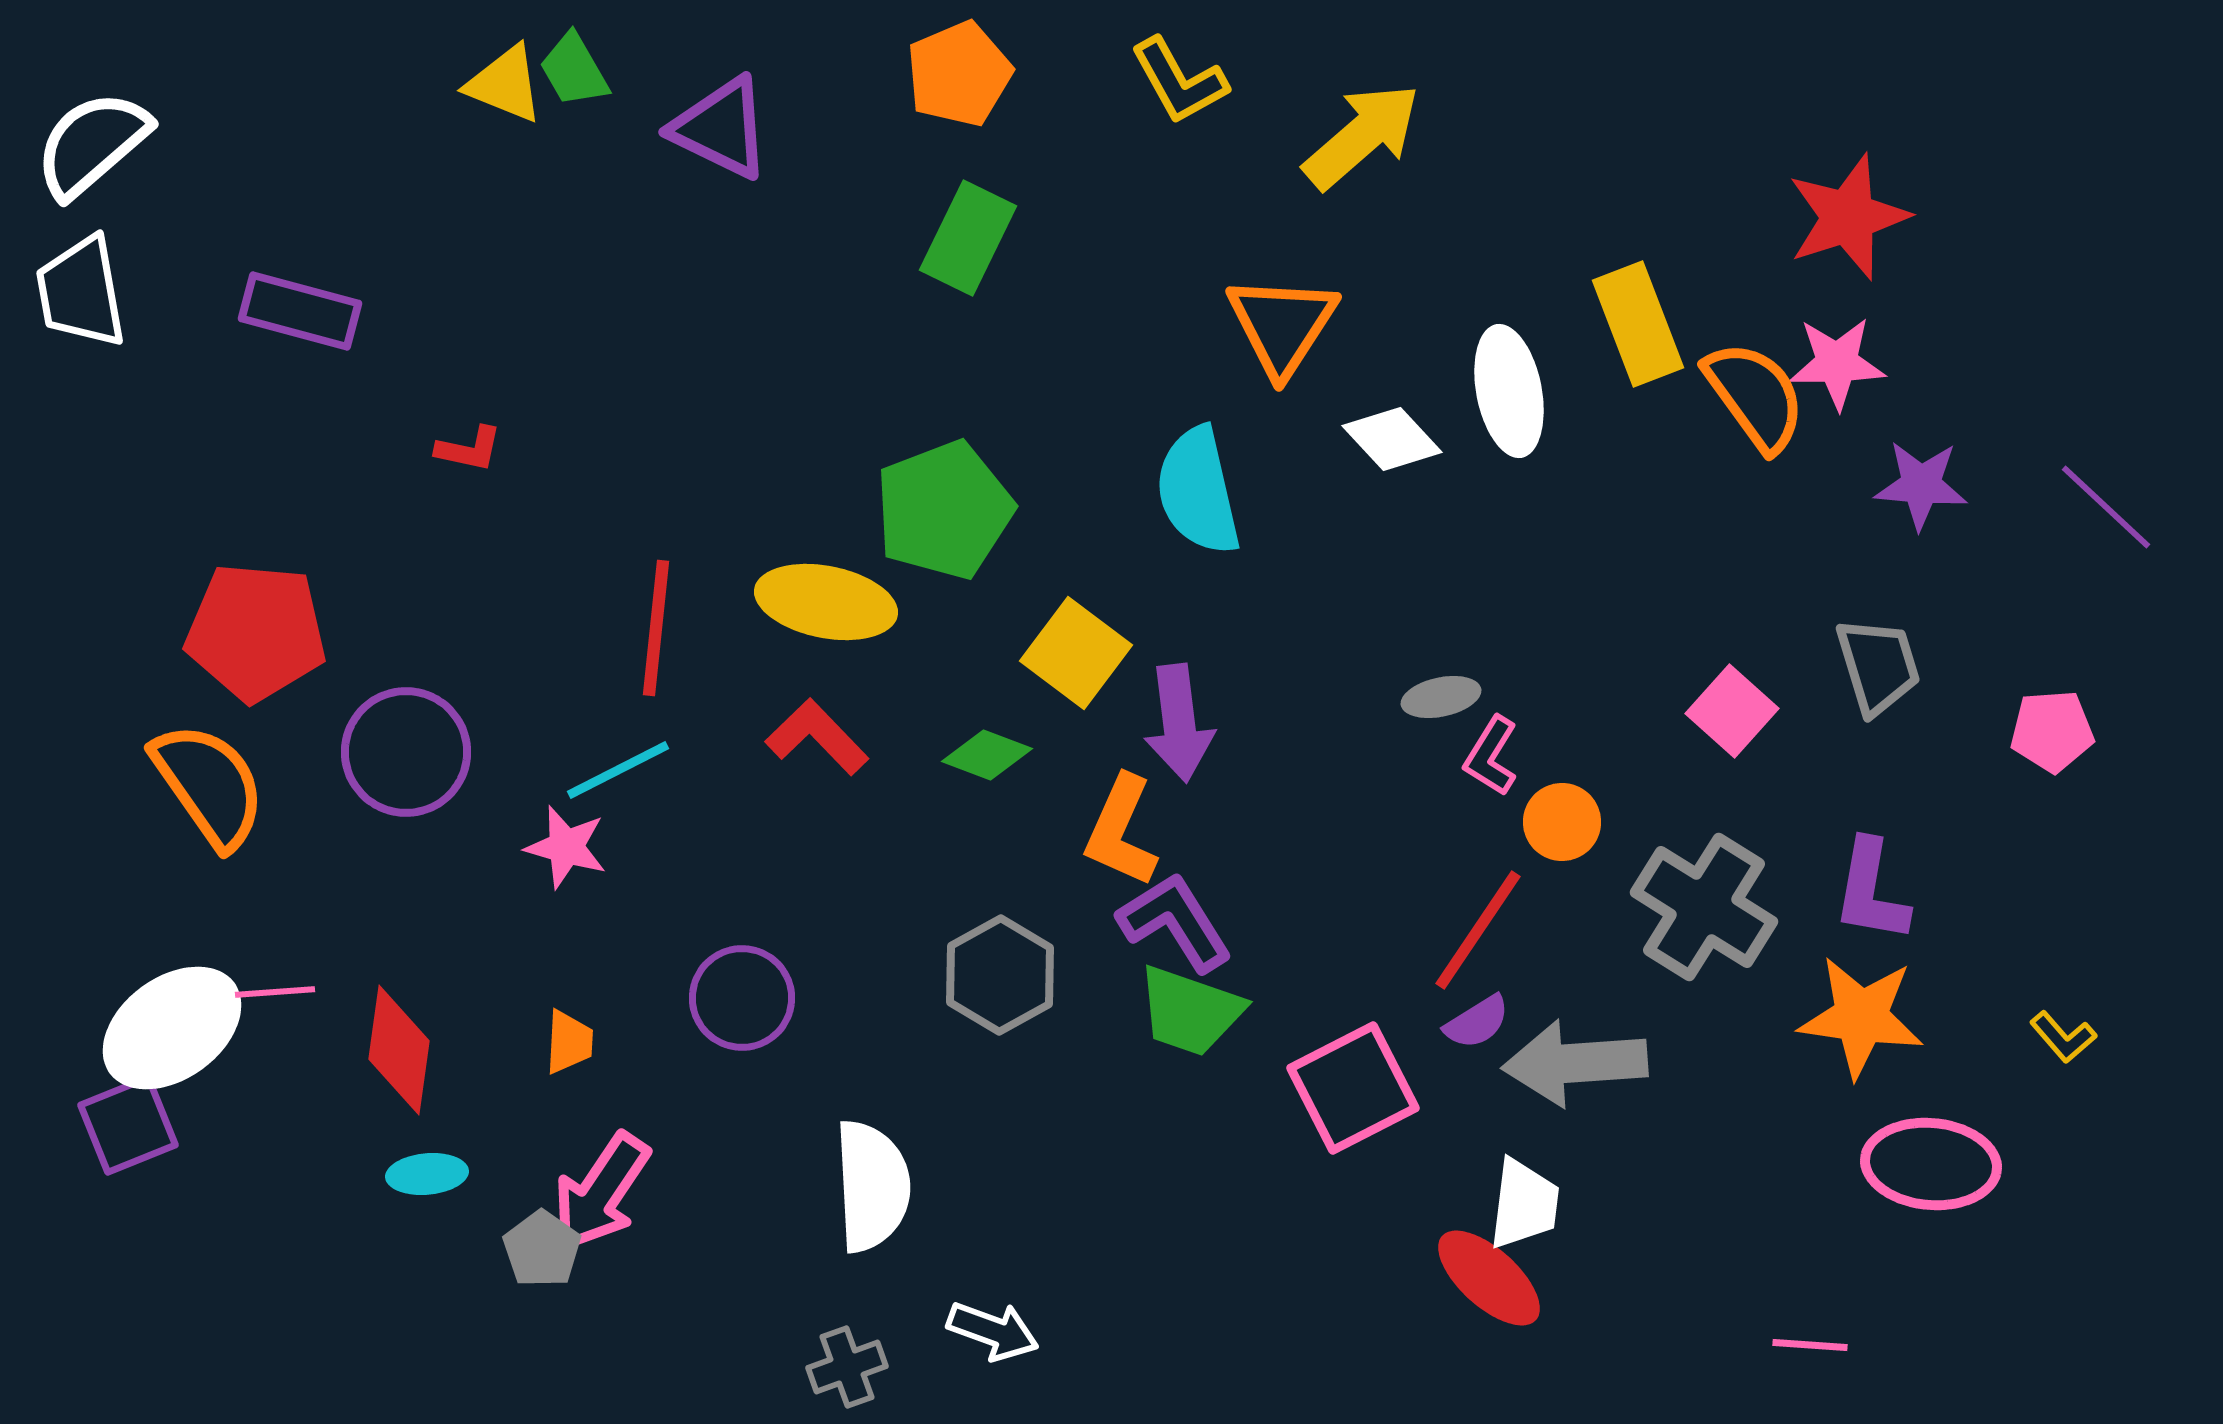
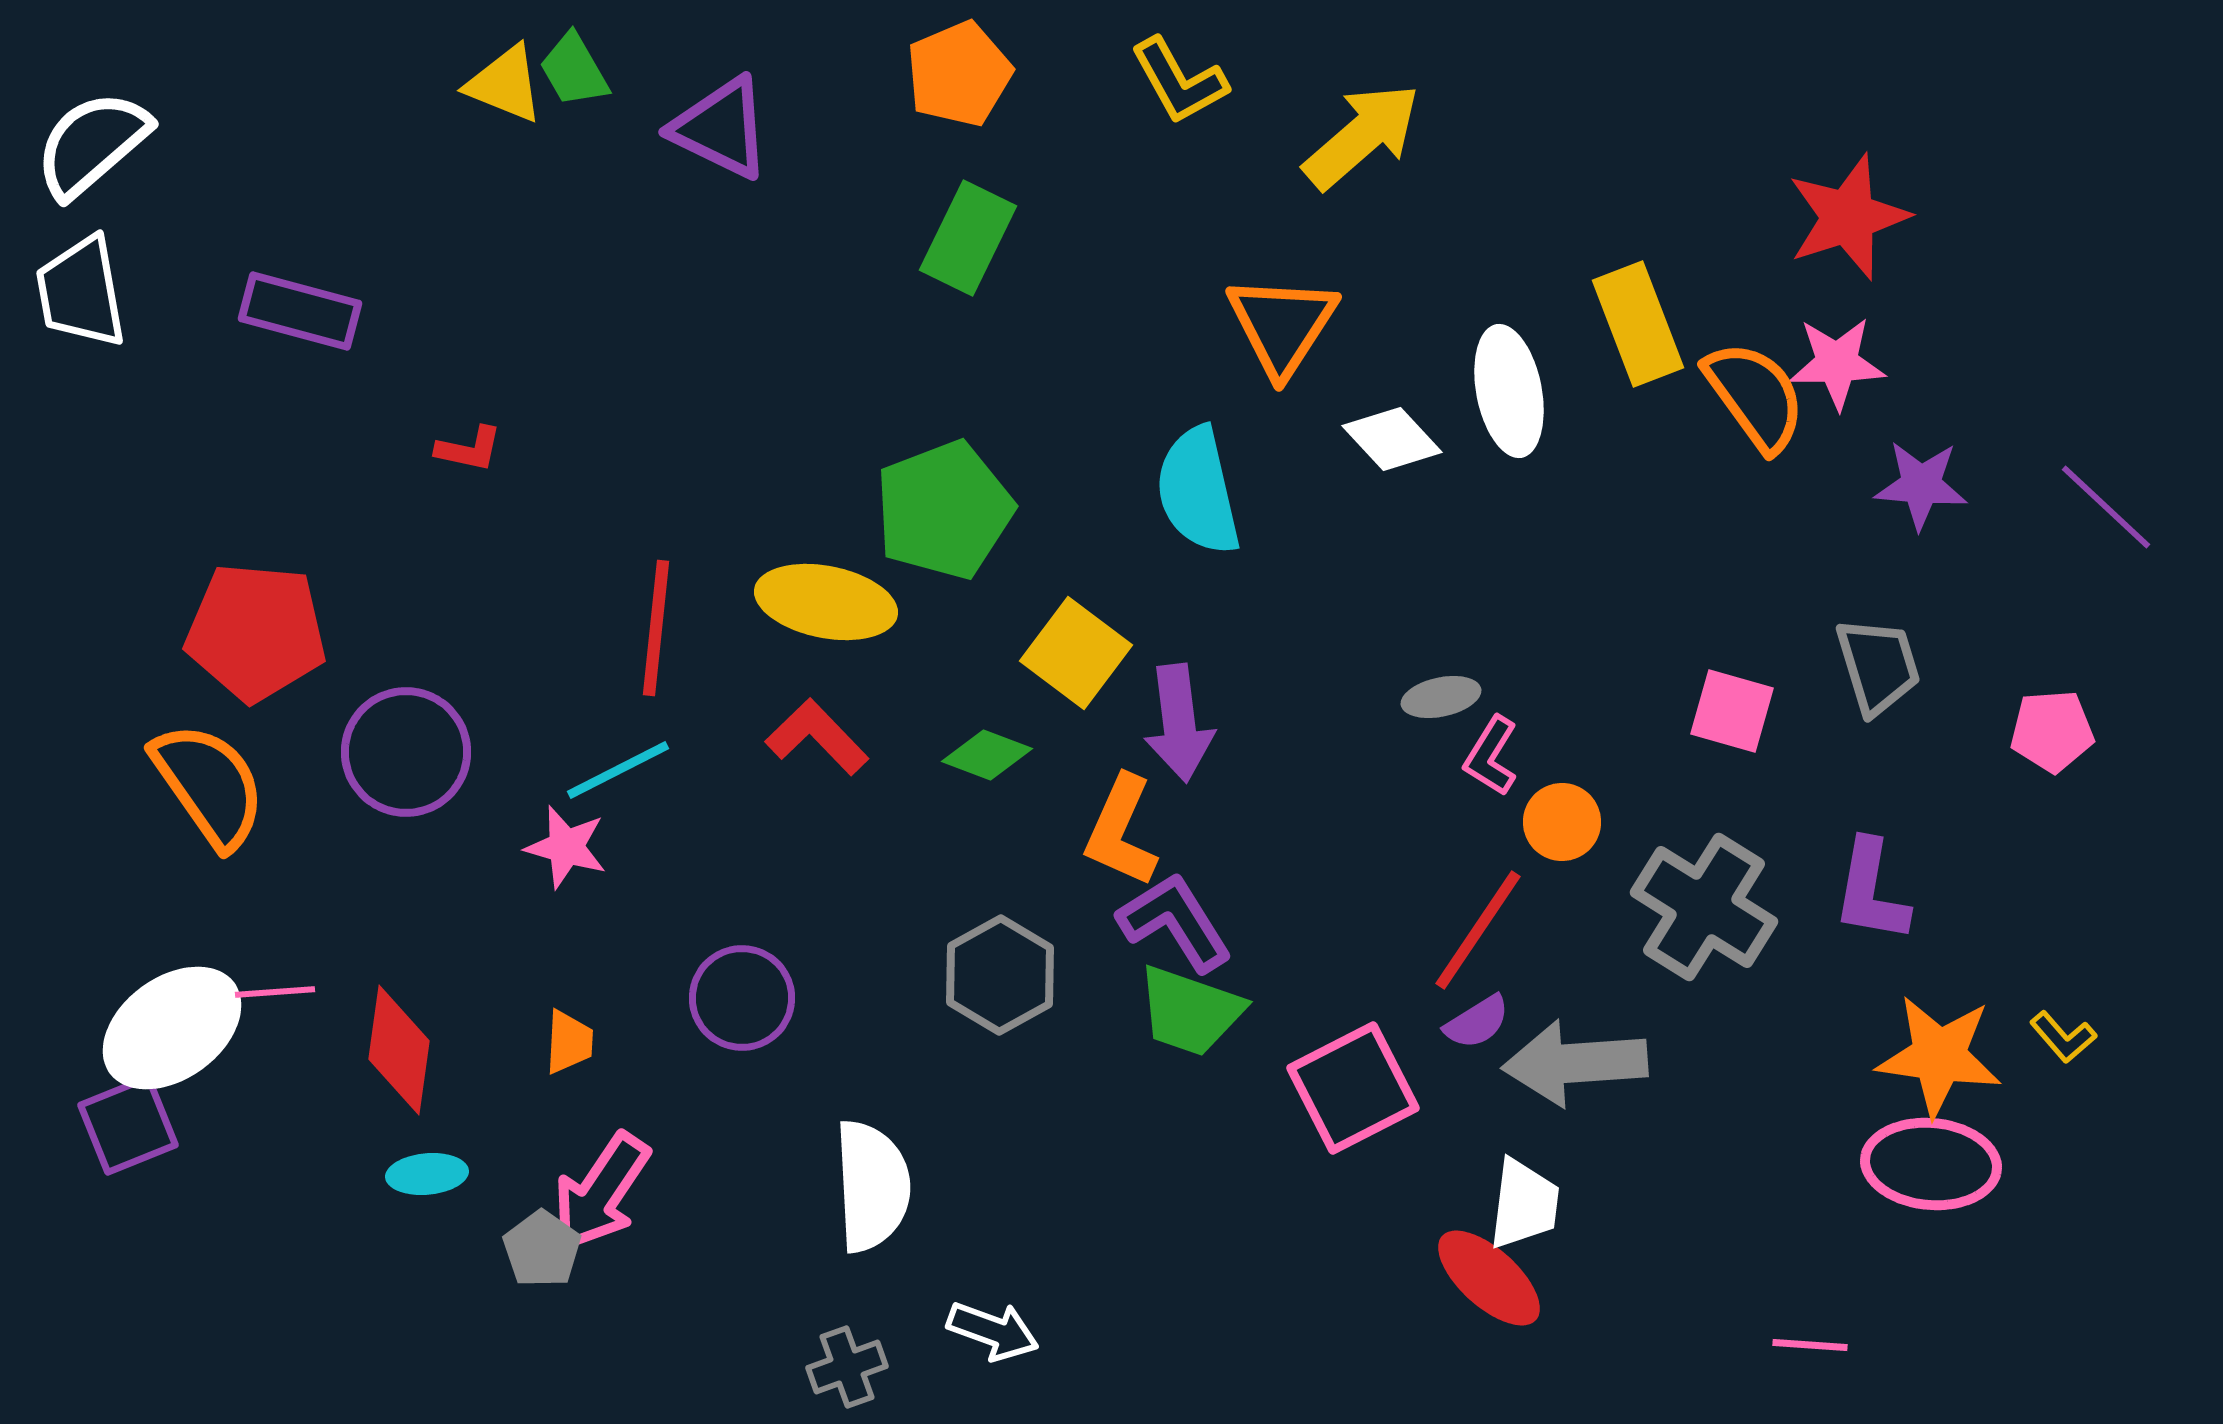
pink square at (1732, 711): rotated 26 degrees counterclockwise
orange star at (1861, 1017): moved 78 px right, 39 px down
